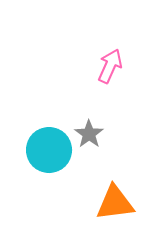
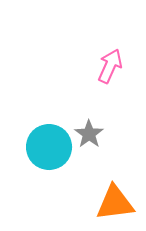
cyan circle: moved 3 px up
